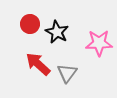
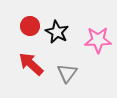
red circle: moved 2 px down
pink star: moved 1 px left, 3 px up
red arrow: moved 7 px left
